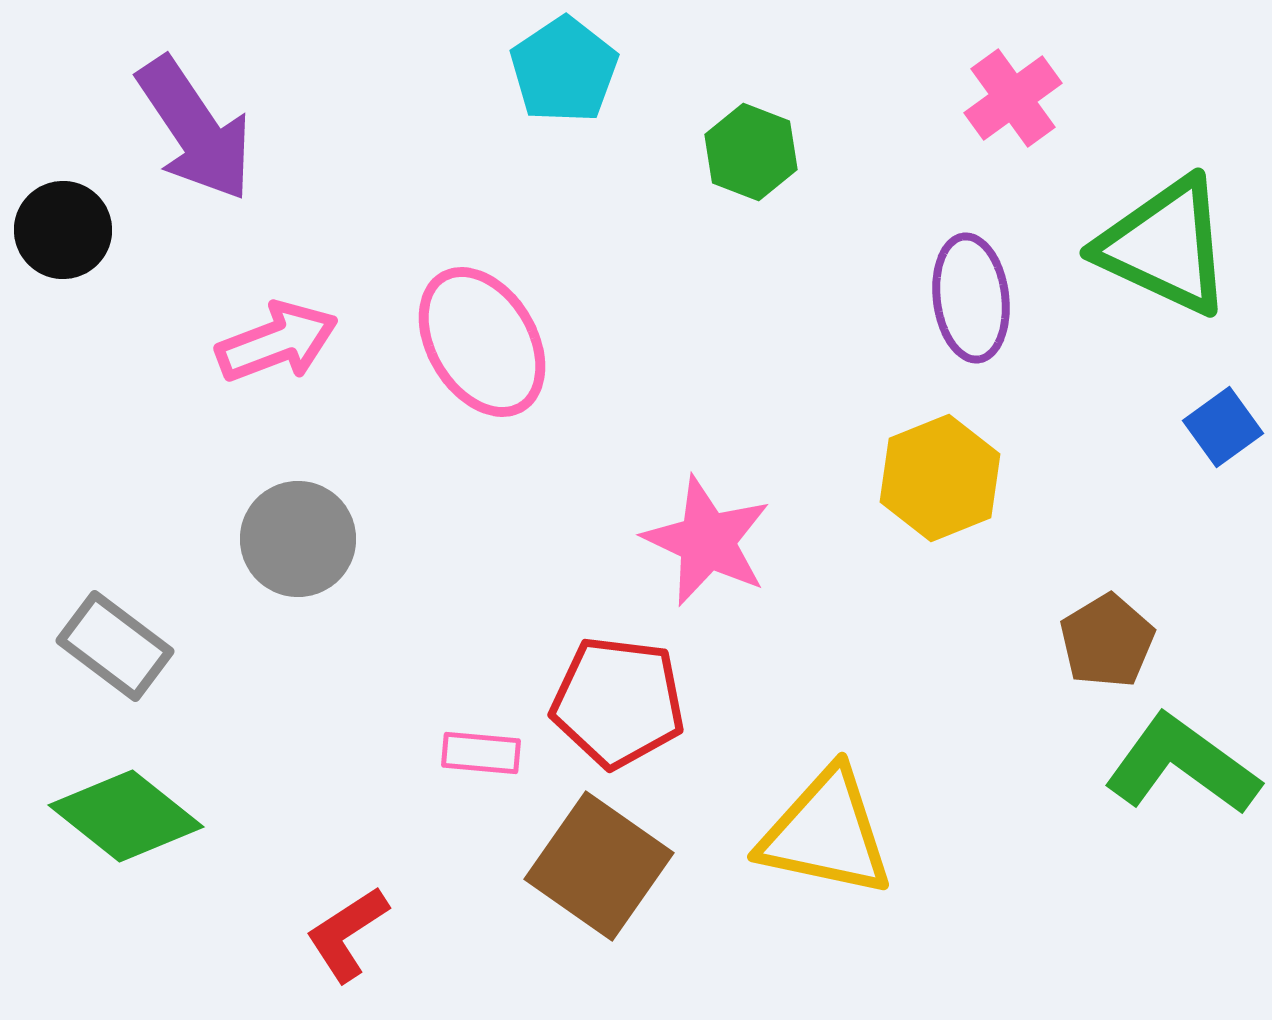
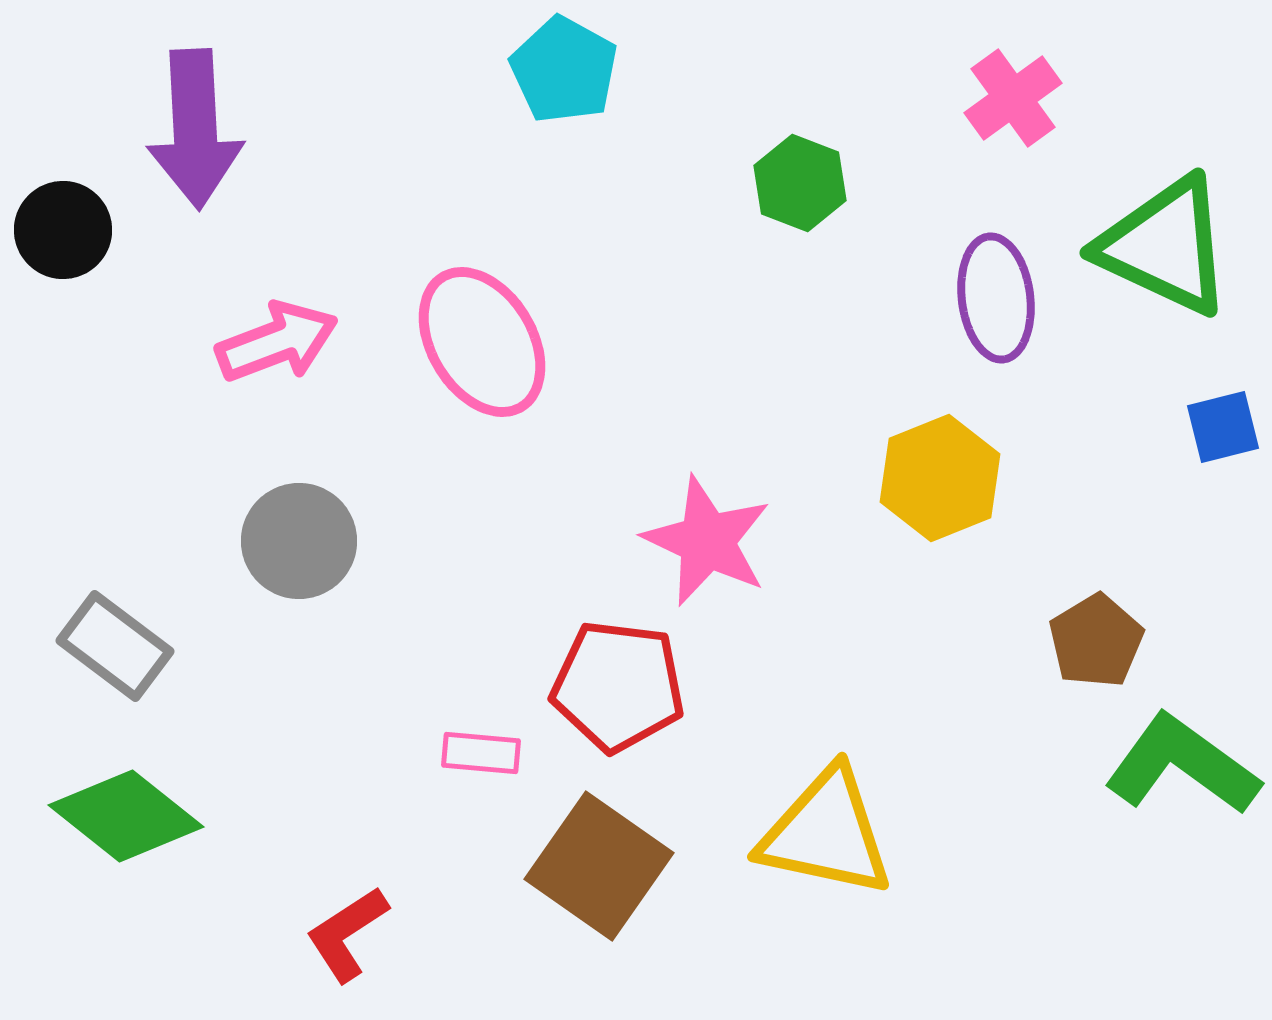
cyan pentagon: rotated 9 degrees counterclockwise
purple arrow: rotated 31 degrees clockwise
green hexagon: moved 49 px right, 31 px down
purple ellipse: moved 25 px right
blue square: rotated 22 degrees clockwise
gray circle: moved 1 px right, 2 px down
brown pentagon: moved 11 px left
red pentagon: moved 16 px up
